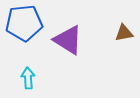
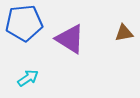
purple triangle: moved 2 px right, 1 px up
cyan arrow: rotated 60 degrees clockwise
